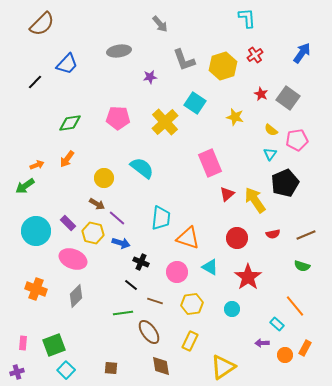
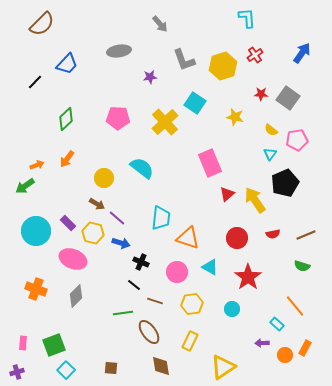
red star at (261, 94): rotated 24 degrees counterclockwise
green diamond at (70, 123): moved 4 px left, 4 px up; rotated 35 degrees counterclockwise
black line at (131, 285): moved 3 px right
